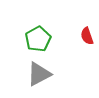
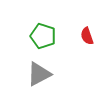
green pentagon: moved 5 px right, 3 px up; rotated 25 degrees counterclockwise
